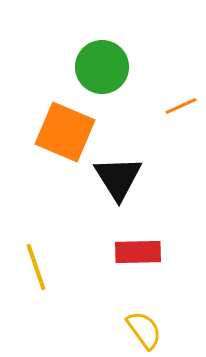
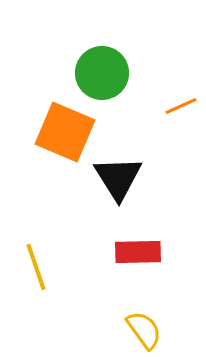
green circle: moved 6 px down
